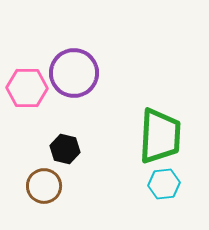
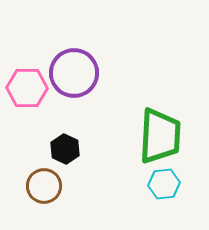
black hexagon: rotated 12 degrees clockwise
